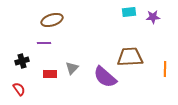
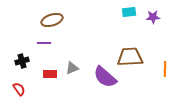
gray triangle: rotated 24 degrees clockwise
